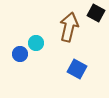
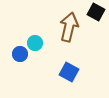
black square: moved 1 px up
cyan circle: moved 1 px left
blue square: moved 8 px left, 3 px down
